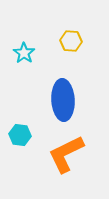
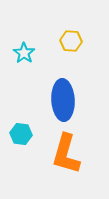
cyan hexagon: moved 1 px right, 1 px up
orange L-shape: rotated 48 degrees counterclockwise
